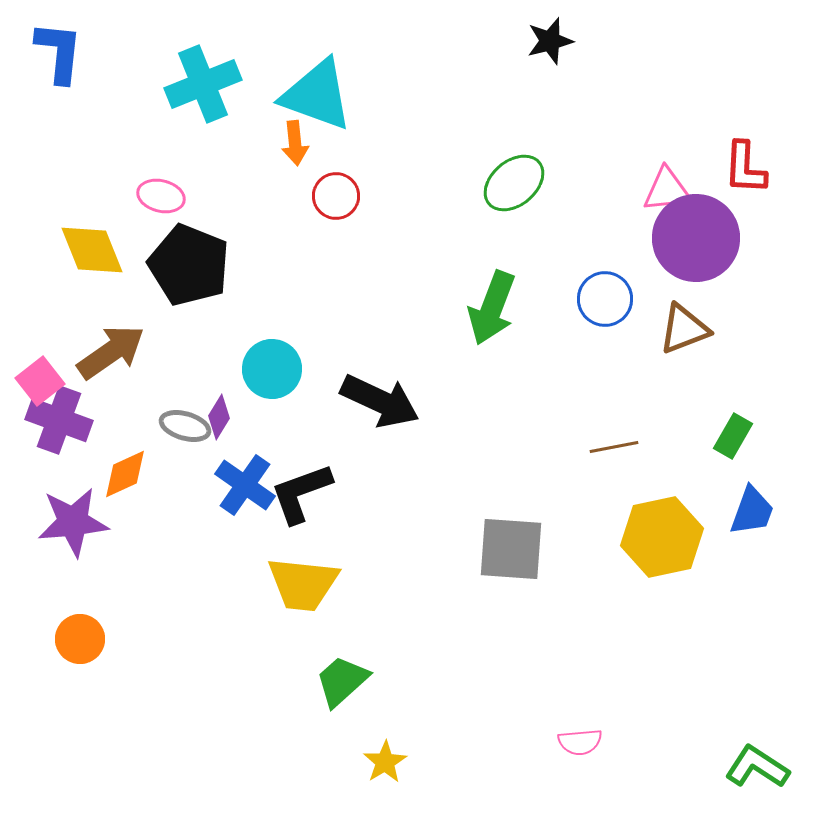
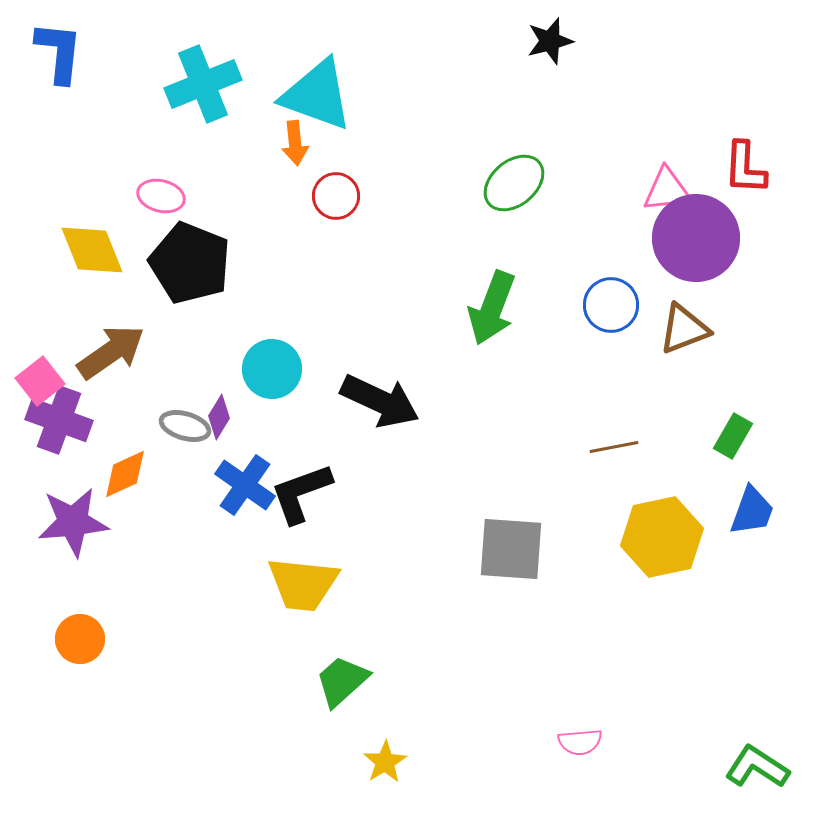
black pentagon: moved 1 px right, 2 px up
blue circle: moved 6 px right, 6 px down
